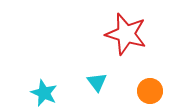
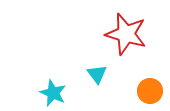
cyan triangle: moved 8 px up
cyan star: moved 9 px right
